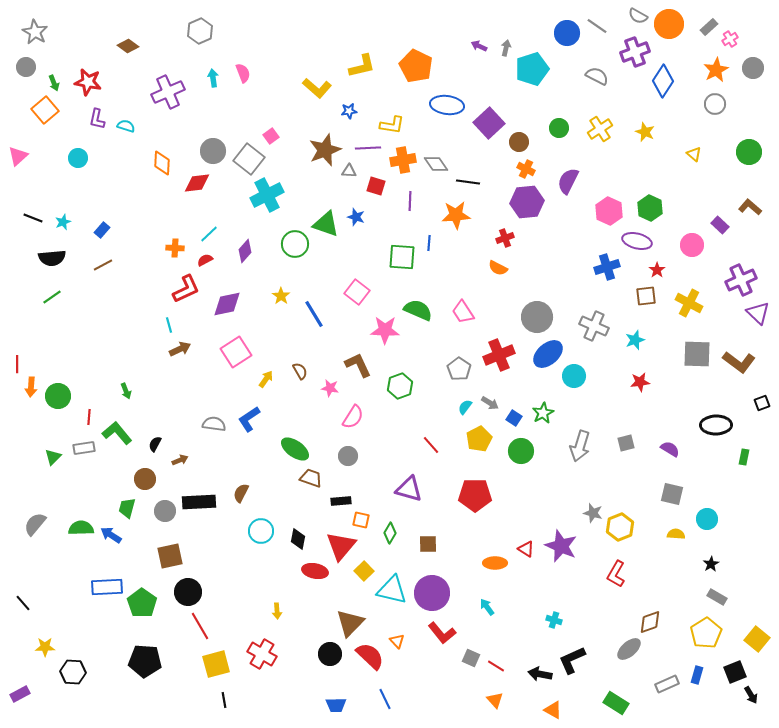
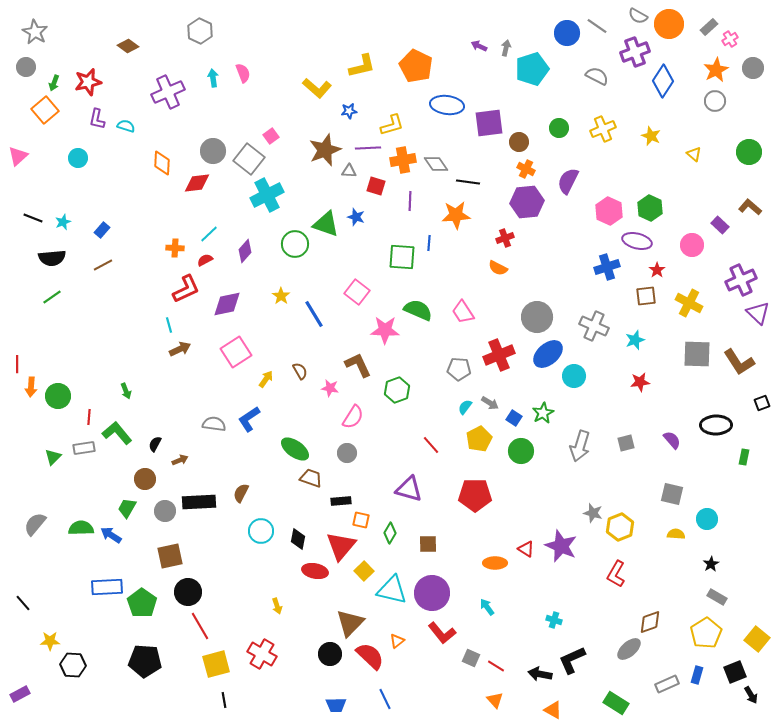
gray hexagon at (200, 31): rotated 10 degrees counterclockwise
red star at (88, 82): rotated 24 degrees counterclockwise
green arrow at (54, 83): rotated 42 degrees clockwise
gray circle at (715, 104): moved 3 px up
purple square at (489, 123): rotated 36 degrees clockwise
yellow L-shape at (392, 125): rotated 25 degrees counterclockwise
yellow cross at (600, 129): moved 3 px right; rotated 10 degrees clockwise
yellow star at (645, 132): moved 6 px right, 4 px down
brown L-shape at (739, 362): rotated 20 degrees clockwise
gray pentagon at (459, 369): rotated 30 degrees counterclockwise
green hexagon at (400, 386): moved 3 px left, 4 px down
purple semicircle at (670, 449): moved 2 px right, 9 px up; rotated 18 degrees clockwise
gray circle at (348, 456): moved 1 px left, 3 px up
green trapezoid at (127, 508): rotated 15 degrees clockwise
yellow arrow at (277, 611): moved 5 px up; rotated 14 degrees counterclockwise
orange triangle at (397, 641): rotated 35 degrees clockwise
yellow star at (45, 647): moved 5 px right, 6 px up
black hexagon at (73, 672): moved 7 px up
